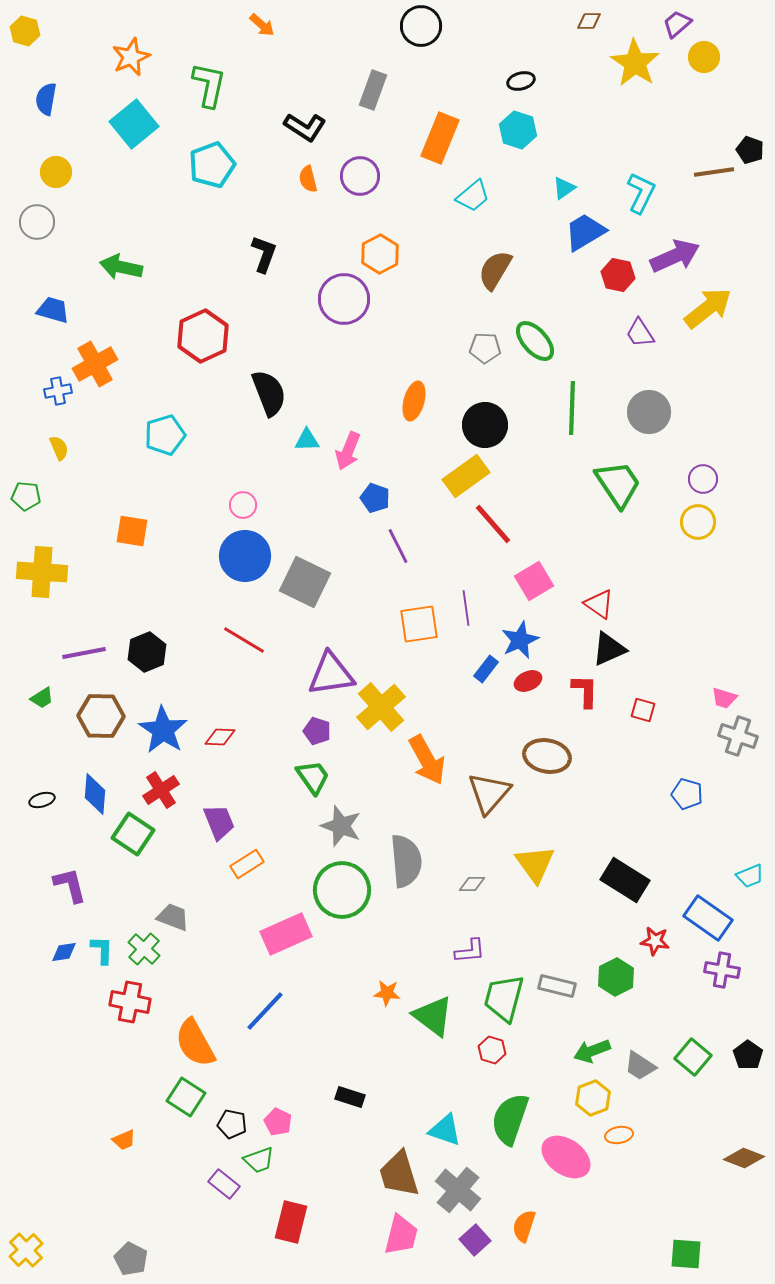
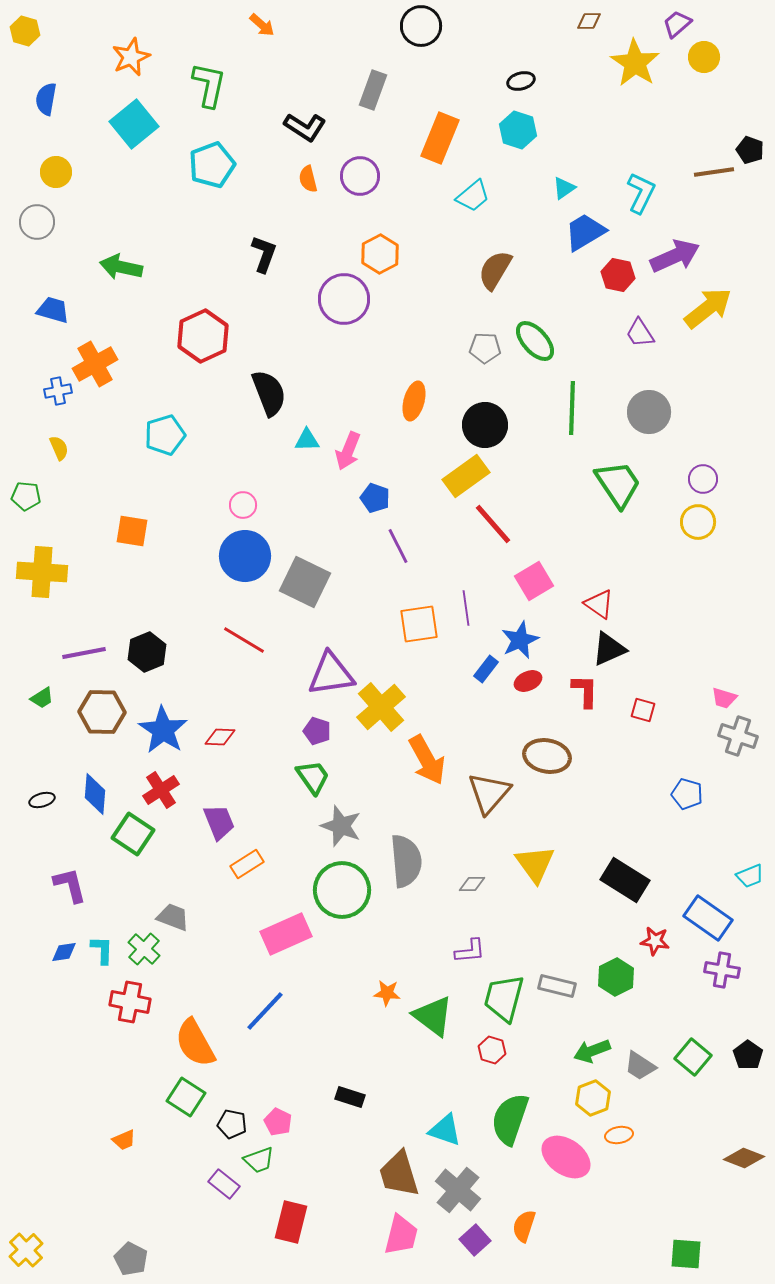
brown hexagon at (101, 716): moved 1 px right, 4 px up
